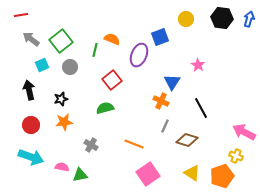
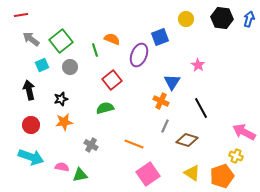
green line: rotated 32 degrees counterclockwise
